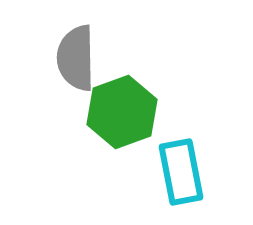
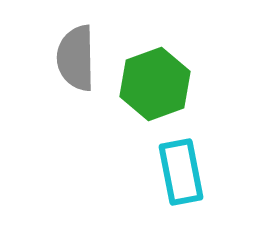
green hexagon: moved 33 px right, 28 px up
